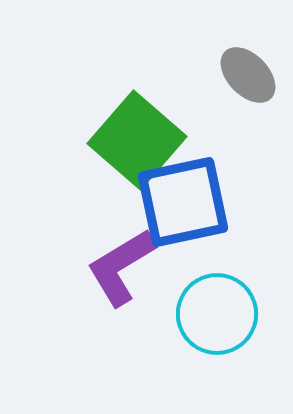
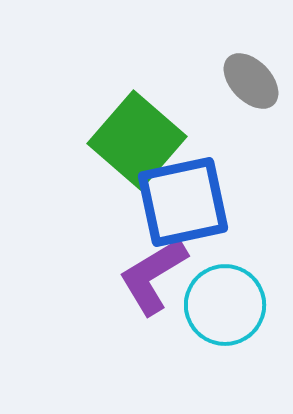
gray ellipse: moved 3 px right, 6 px down
purple L-shape: moved 32 px right, 9 px down
cyan circle: moved 8 px right, 9 px up
